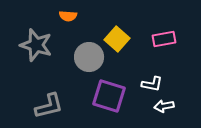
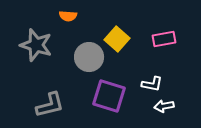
gray L-shape: moved 1 px right, 1 px up
